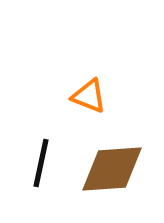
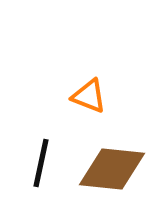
brown diamond: rotated 10 degrees clockwise
